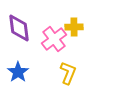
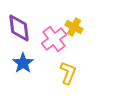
yellow cross: rotated 30 degrees clockwise
blue star: moved 5 px right, 9 px up
